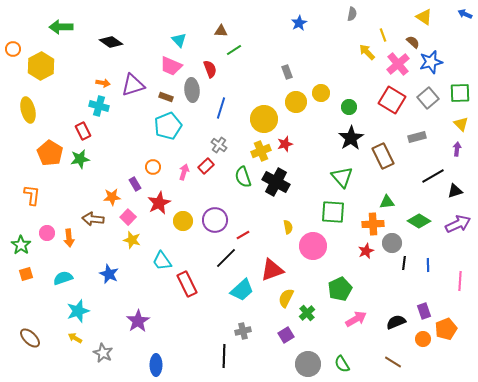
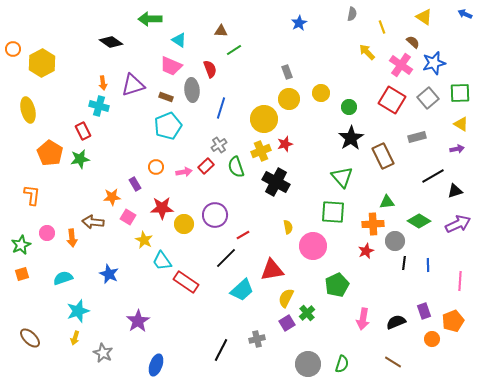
green arrow at (61, 27): moved 89 px right, 8 px up
yellow line at (383, 35): moved 1 px left, 8 px up
cyan triangle at (179, 40): rotated 14 degrees counterclockwise
blue star at (431, 62): moved 3 px right, 1 px down
pink cross at (398, 64): moved 3 px right, 1 px down; rotated 15 degrees counterclockwise
yellow hexagon at (41, 66): moved 1 px right, 3 px up
orange arrow at (103, 83): rotated 72 degrees clockwise
yellow circle at (296, 102): moved 7 px left, 3 px up
yellow triangle at (461, 124): rotated 14 degrees counterclockwise
gray cross at (219, 145): rotated 21 degrees clockwise
purple arrow at (457, 149): rotated 72 degrees clockwise
orange circle at (153, 167): moved 3 px right
pink arrow at (184, 172): rotated 63 degrees clockwise
green semicircle at (243, 177): moved 7 px left, 10 px up
red star at (159, 203): moved 3 px right, 5 px down; rotated 25 degrees clockwise
pink square at (128, 217): rotated 14 degrees counterclockwise
brown arrow at (93, 219): moved 3 px down
purple circle at (215, 220): moved 5 px up
yellow circle at (183, 221): moved 1 px right, 3 px down
orange arrow at (69, 238): moved 3 px right
yellow star at (132, 240): moved 12 px right; rotated 12 degrees clockwise
gray circle at (392, 243): moved 3 px right, 2 px up
green star at (21, 245): rotated 12 degrees clockwise
red triangle at (272, 270): rotated 10 degrees clockwise
orange square at (26, 274): moved 4 px left
red rectangle at (187, 284): moved 1 px left, 2 px up; rotated 30 degrees counterclockwise
green pentagon at (340, 289): moved 3 px left, 4 px up
pink arrow at (356, 319): moved 7 px right; rotated 130 degrees clockwise
orange pentagon at (446, 329): moved 7 px right, 8 px up
gray cross at (243, 331): moved 14 px right, 8 px down
purple square at (286, 335): moved 1 px right, 12 px up
yellow arrow at (75, 338): rotated 104 degrees counterclockwise
orange circle at (423, 339): moved 9 px right
black line at (224, 356): moved 3 px left, 6 px up; rotated 25 degrees clockwise
green semicircle at (342, 364): rotated 132 degrees counterclockwise
blue ellipse at (156, 365): rotated 20 degrees clockwise
